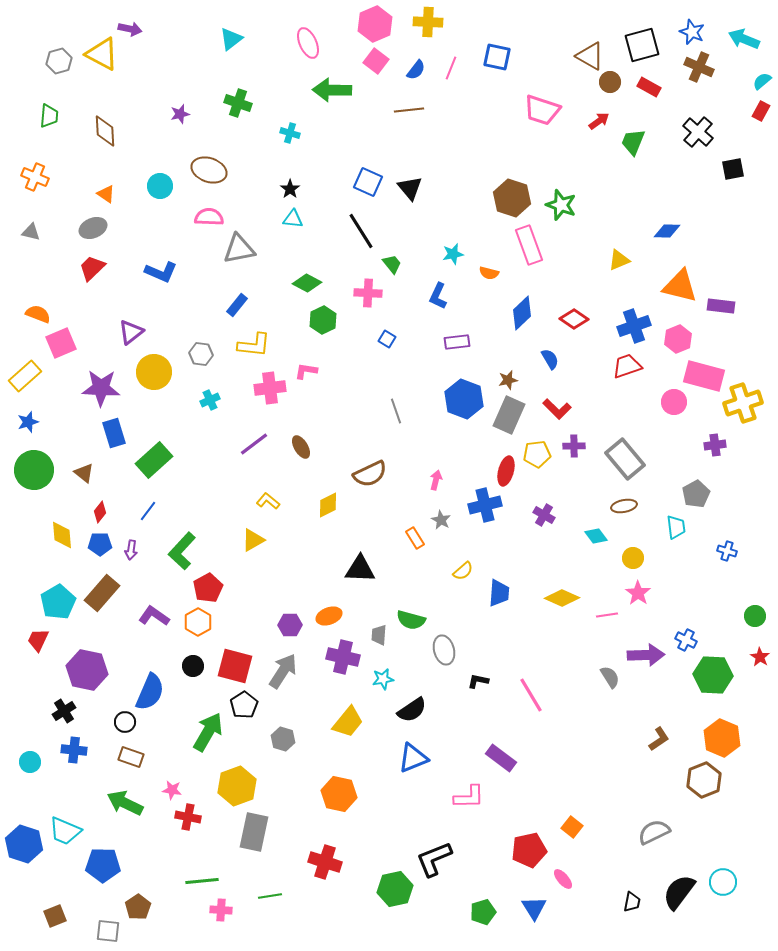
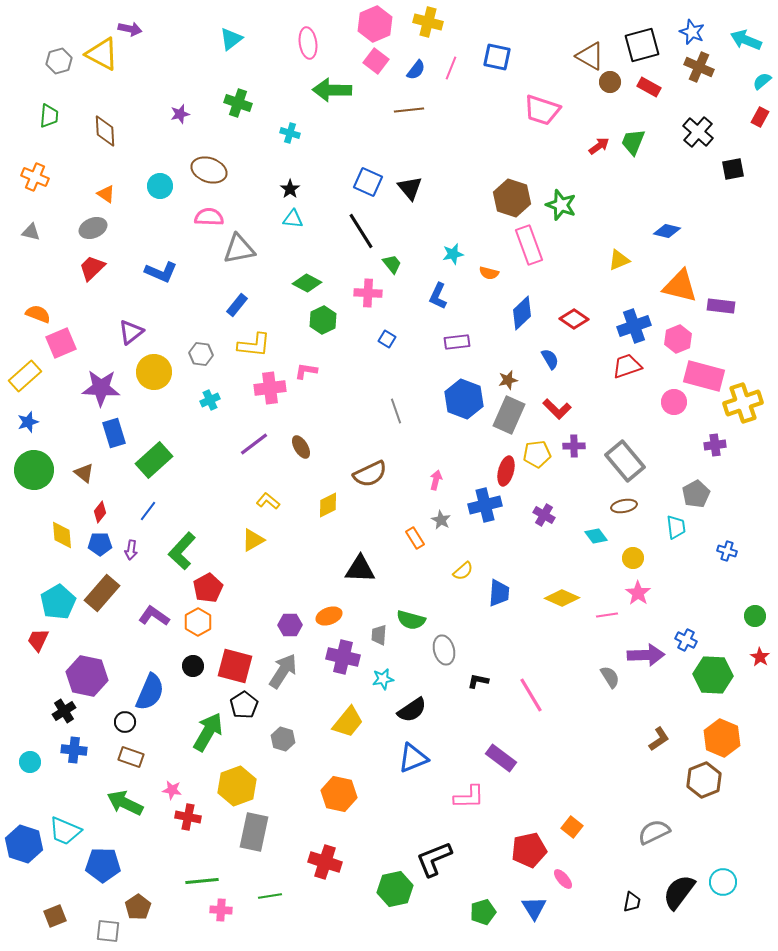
yellow cross at (428, 22): rotated 12 degrees clockwise
cyan arrow at (744, 39): moved 2 px right, 1 px down
pink ellipse at (308, 43): rotated 16 degrees clockwise
red rectangle at (761, 111): moved 1 px left, 6 px down
red arrow at (599, 121): moved 25 px down
blue diamond at (667, 231): rotated 12 degrees clockwise
gray rectangle at (625, 459): moved 2 px down
purple hexagon at (87, 670): moved 6 px down
